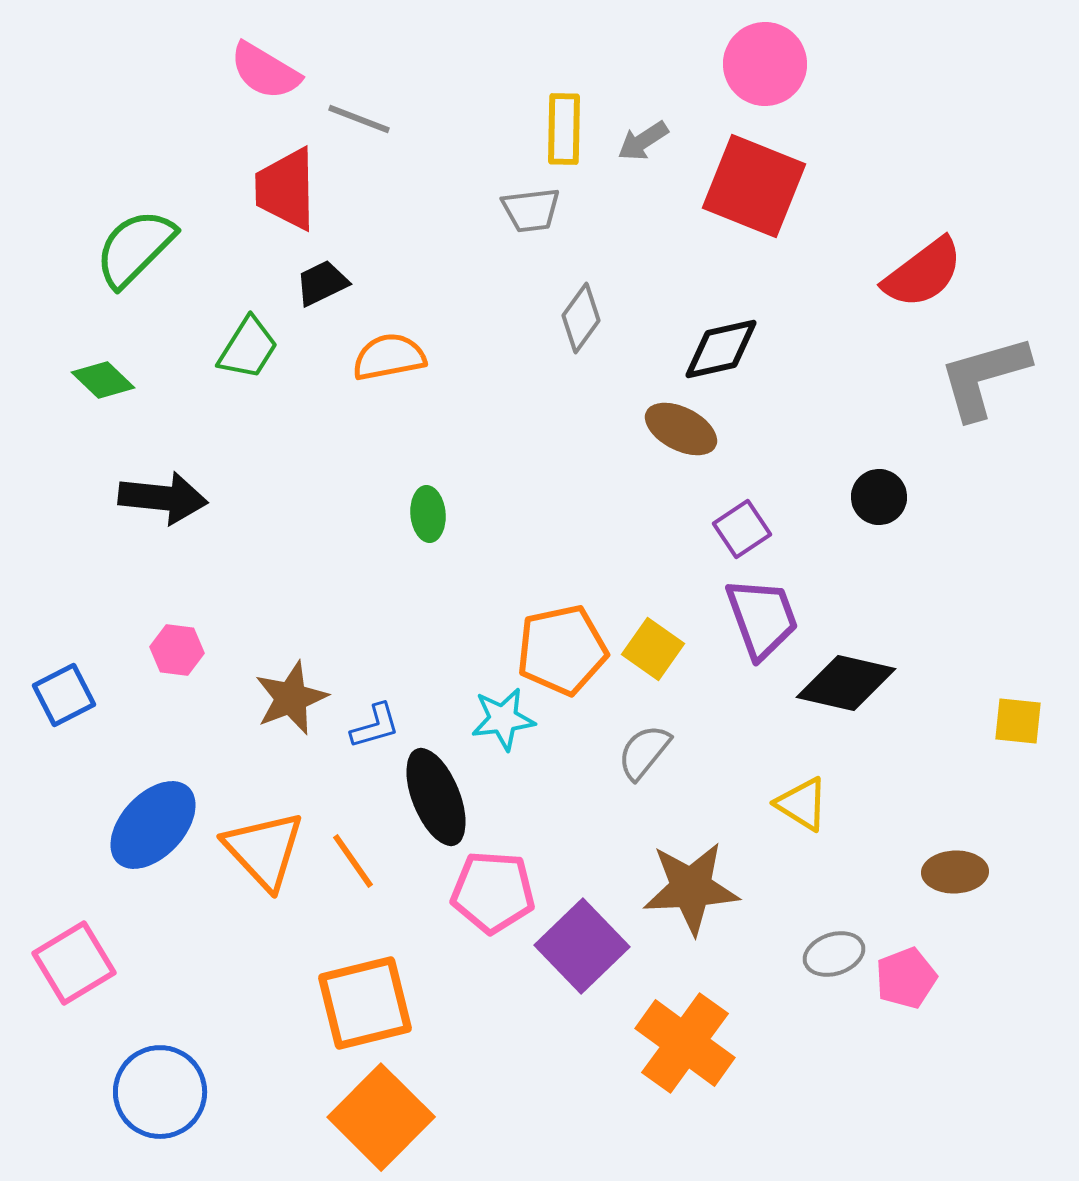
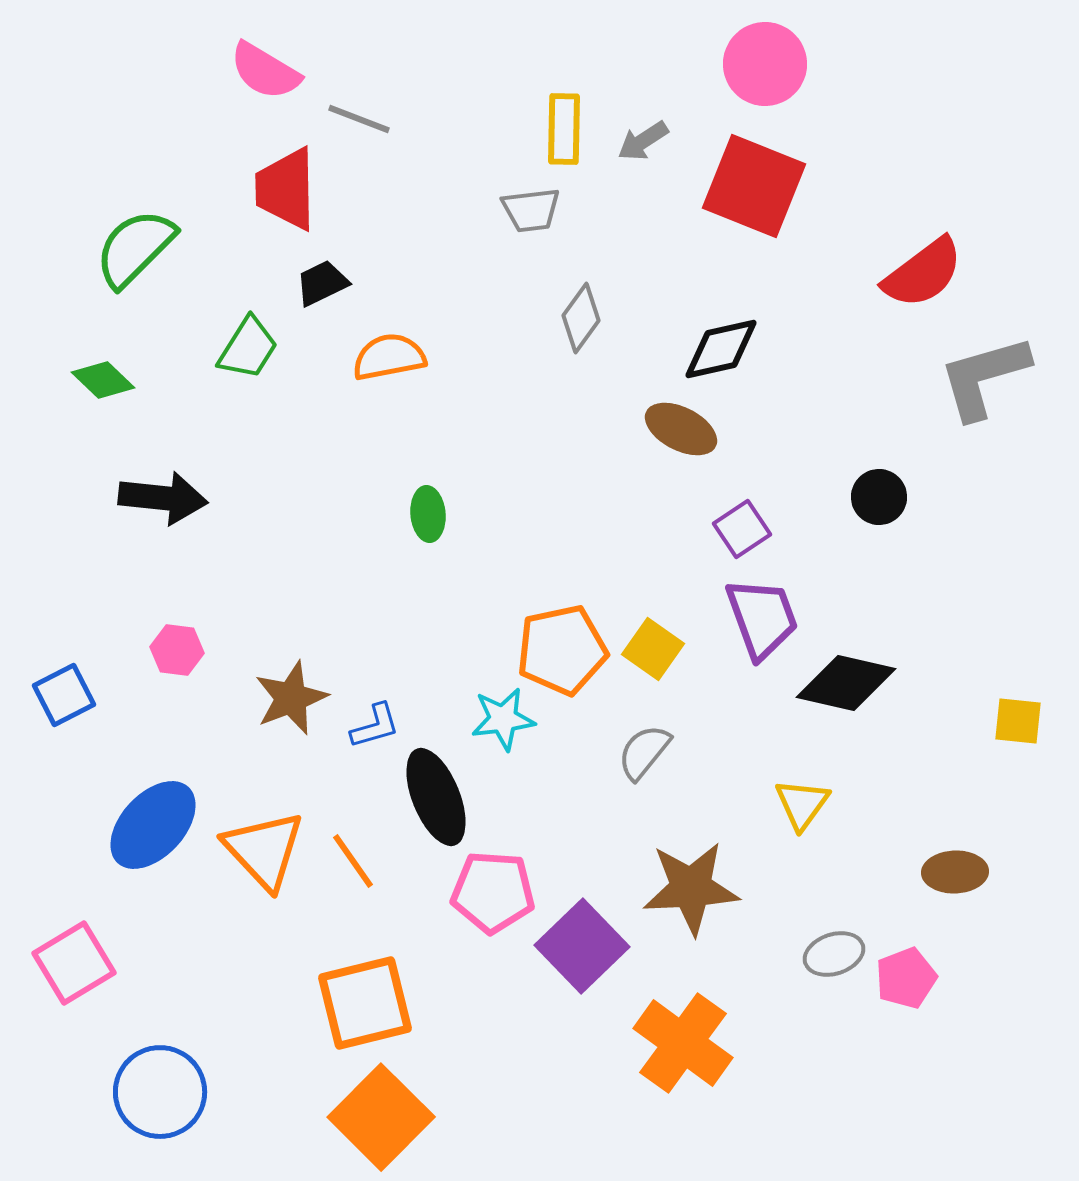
yellow triangle at (802, 804): rotated 34 degrees clockwise
orange cross at (685, 1043): moved 2 px left
